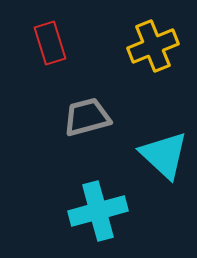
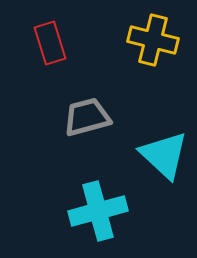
yellow cross: moved 6 px up; rotated 36 degrees clockwise
